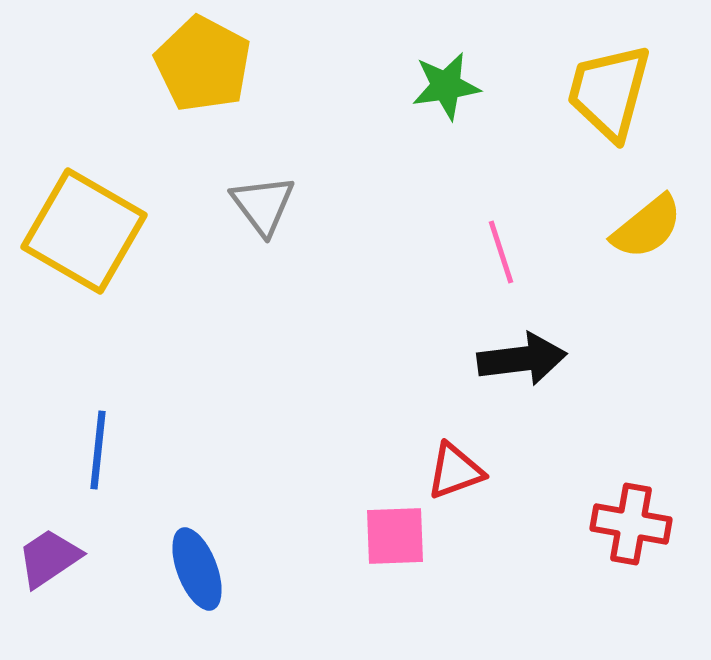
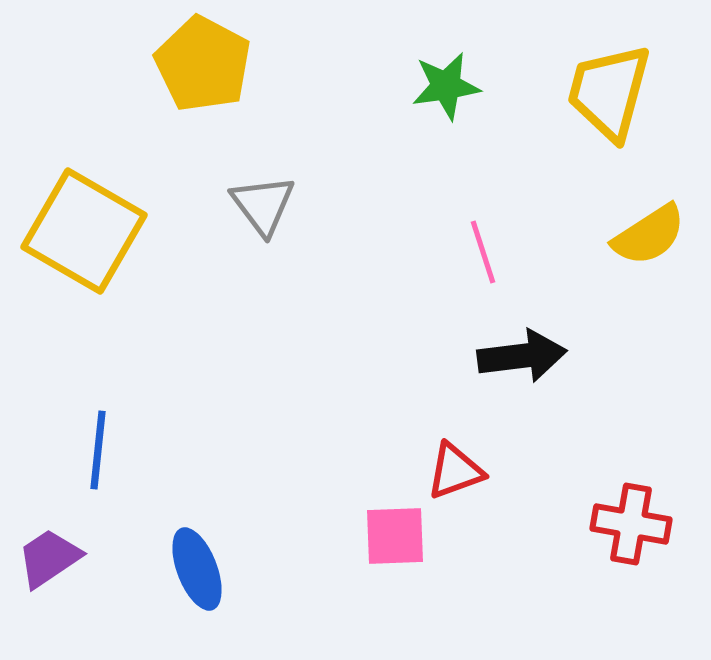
yellow semicircle: moved 2 px right, 8 px down; rotated 6 degrees clockwise
pink line: moved 18 px left
black arrow: moved 3 px up
